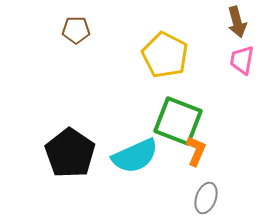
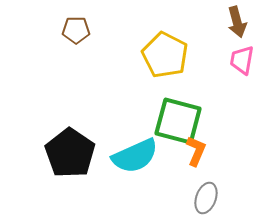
green square: rotated 6 degrees counterclockwise
